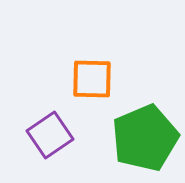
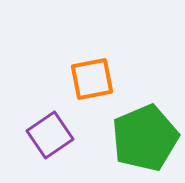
orange square: rotated 12 degrees counterclockwise
